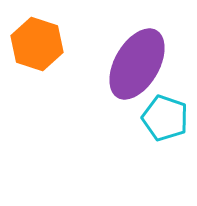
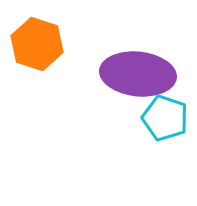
purple ellipse: moved 1 px right, 10 px down; rotated 66 degrees clockwise
